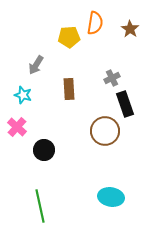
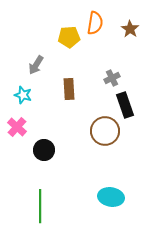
black rectangle: moved 1 px down
green line: rotated 12 degrees clockwise
